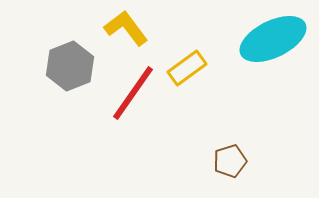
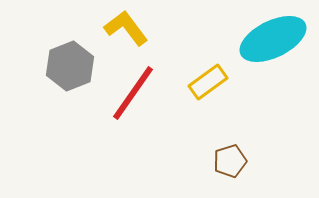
yellow rectangle: moved 21 px right, 14 px down
